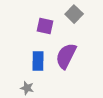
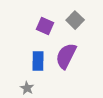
gray square: moved 1 px right, 6 px down
purple square: rotated 12 degrees clockwise
gray star: rotated 16 degrees clockwise
